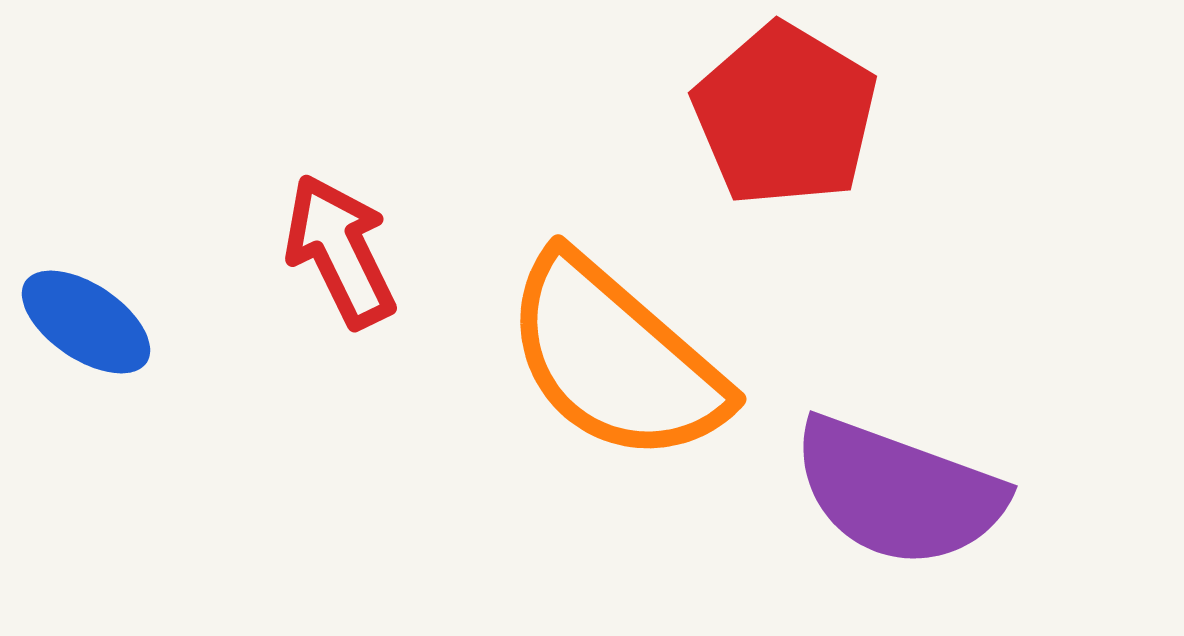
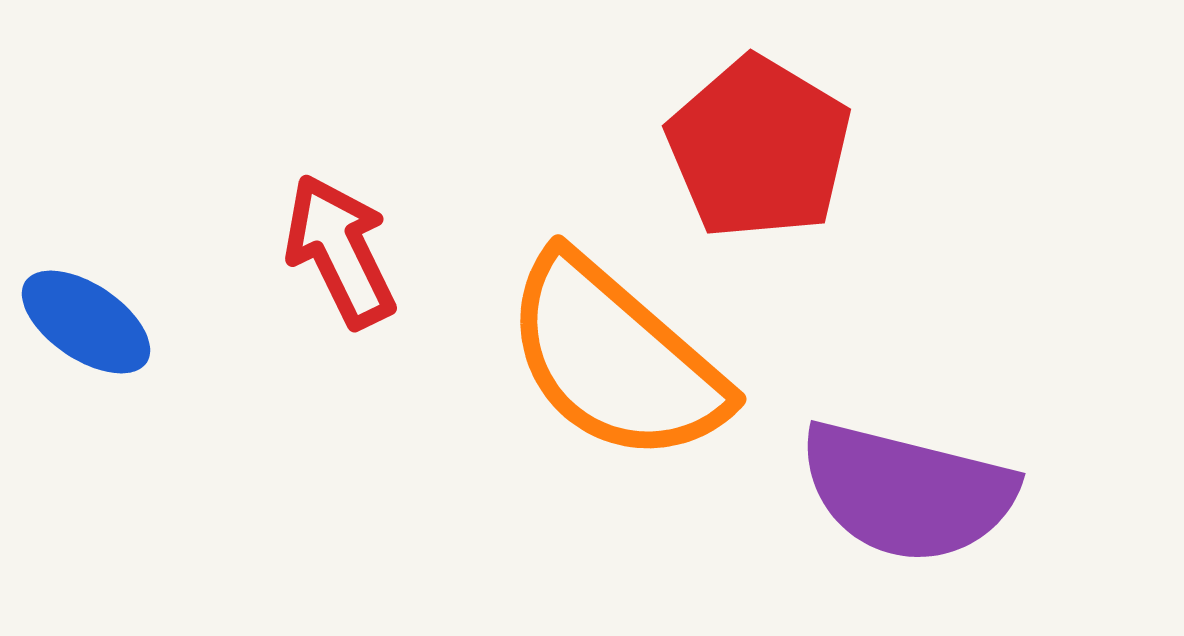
red pentagon: moved 26 px left, 33 px down
purple semicircle: moved 9 px right; rotated 6 degrees counterclockwise
